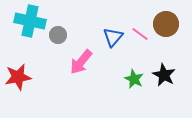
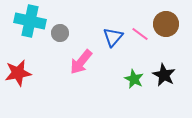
gray circle: moved 2 px right, 2 px up
red star: moved 4 px up
